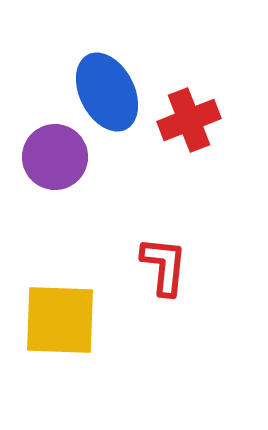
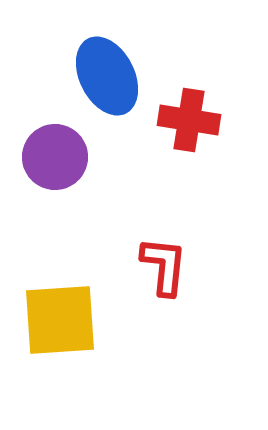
blue ellipse: moved 16 px up
red cross: rotated 30 degrees clockwise
yellow square: rotated 6 degrees counterclockwise
